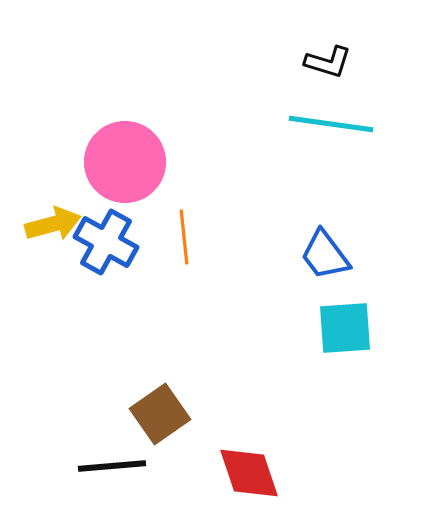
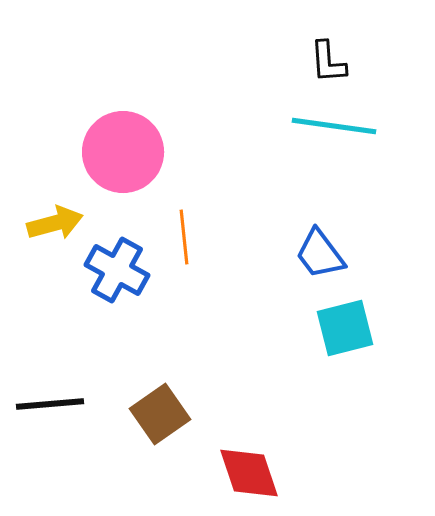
black L-shape: rotated 69 degrees clockwise
cyan line: moved 3 px right, 2 px down
pink circle: moved 2 px left, 10 px up
yellow arrow: moved 2 px right, 1 px up
blue cross: moved 11 px right, 28 px down
blue trapezoid: moved 5 px left, 1 px up
cyan square: rotated 10 degrees counterclockwise
black line: moved 62 px left, 62 px up
